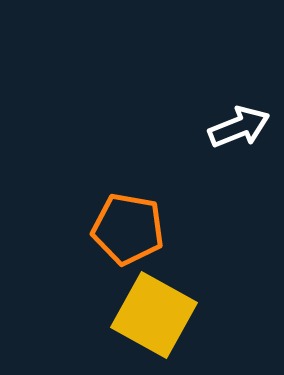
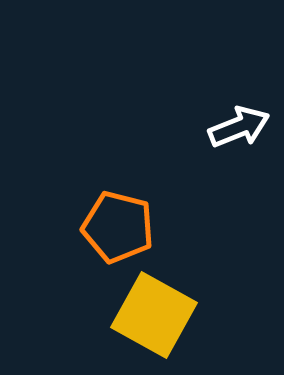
orange pentagon: moved 10 px left, 2 px up; rotated 4 degrees clockwise
